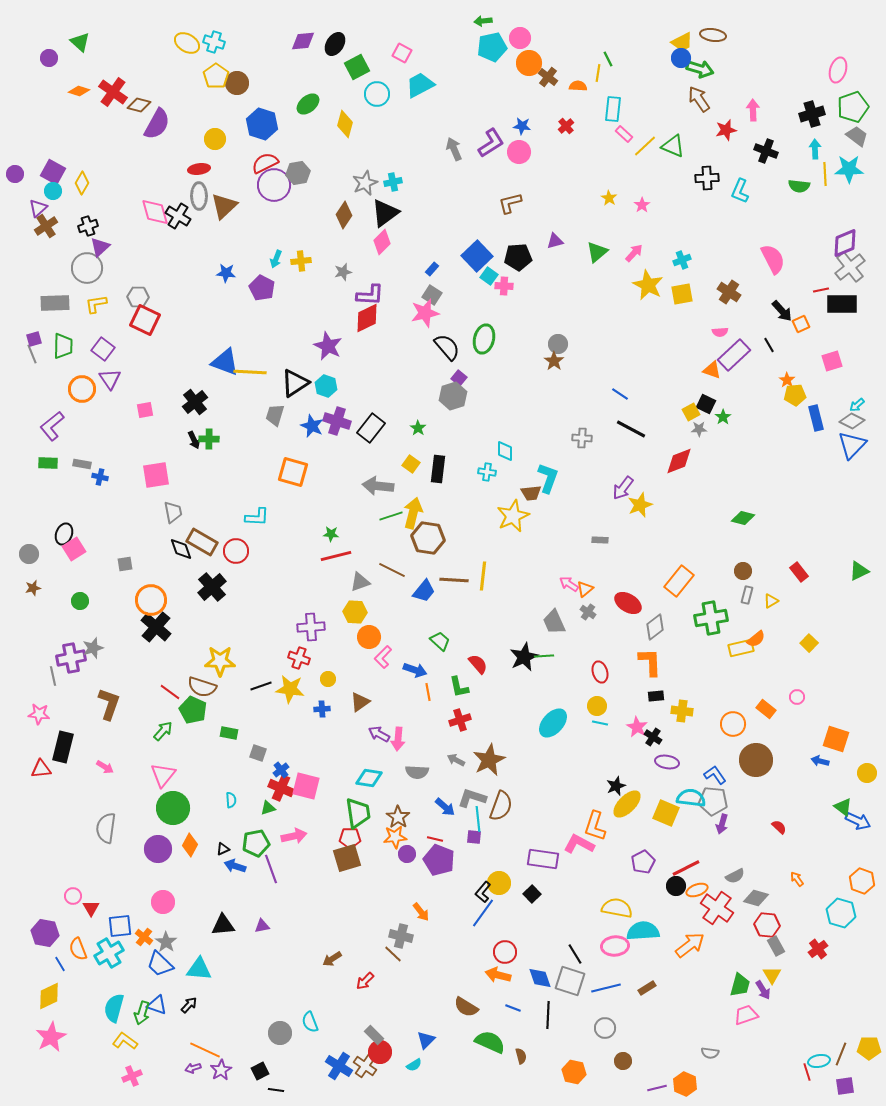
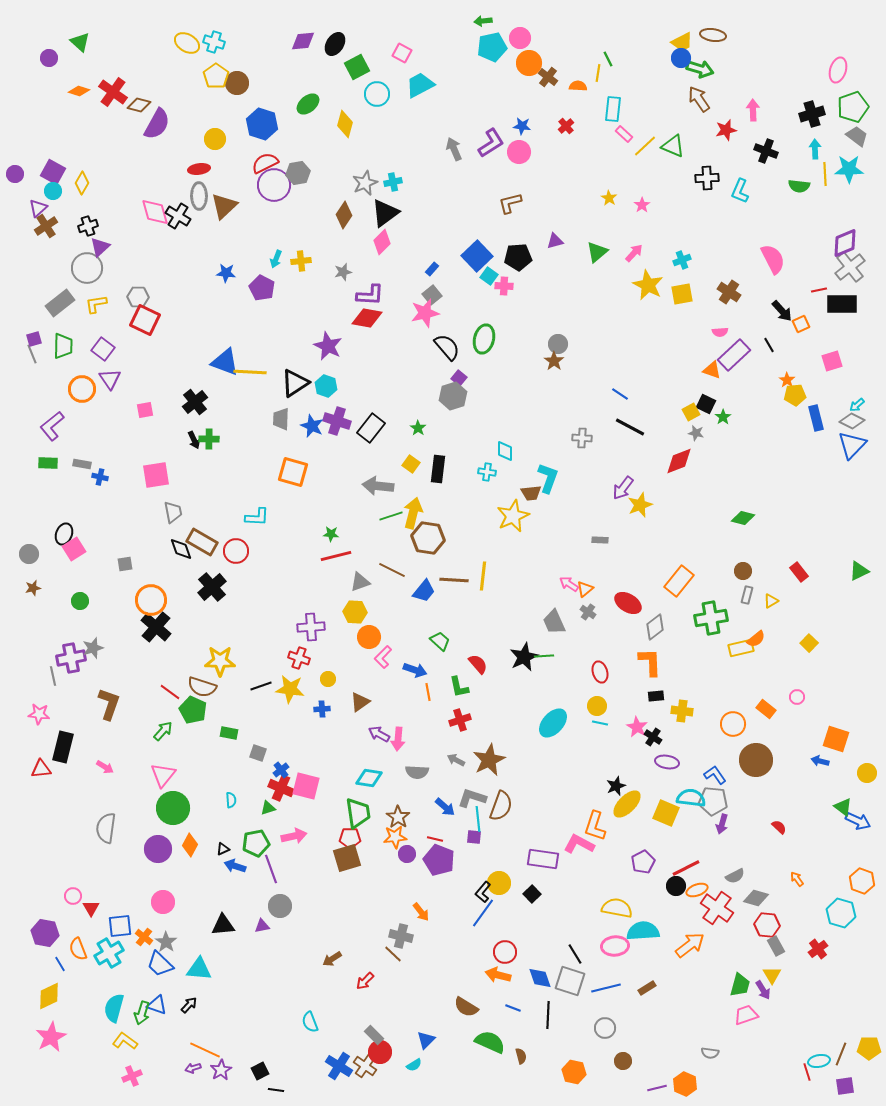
red line at (821, 290): moved 2 px left
gray square at (432, 295): rotated 18 degrees clockwise
gray rectangle at (55, 303): moved 5 px right; rotated 36 degrees counterclockwise
red diamond at (367, 318): rotated 36 degrees clockwise
gray trapezoid at (275, 415): moved 6 px right, 4 px down; rotated 15 degrees counterclockwise
black line at (631, 429): moved 1 px left, 2 px up
gray star at (699, 429): moved 3 px left, 4 px down; rotated 14 degrees clockwise
gray circle at (280, 1033): moved 127 px up
